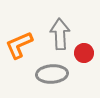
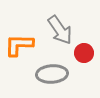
gray arrow: moved 4 px up; rotated 148 degrees clockwise
orange L-shape: rotated 24 degrees clockwise
